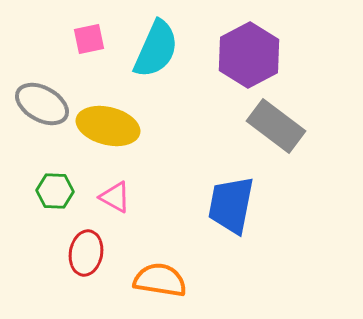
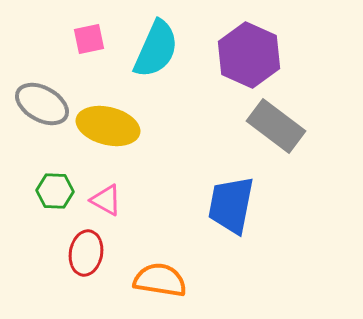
purple hexagon: rotated 8 degrees counterclockwise
pink triangle: moved 9 px left, 3 px down
